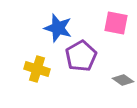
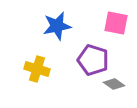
blue star: moved 1 px left, 2 px up; rotated 28 degrees counterclockwise
purple pentagon: moved 12 px right, 4 px down; rotated 24 degrees counterclockwise
gray diamond: moved 9 px left, 4 px down
